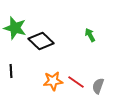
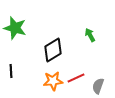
black diamond: moved 12 px right, 9 px down; rotated 75 degrees counterclockwise
red line: moved 4 px up; rotated 60 degrees counterclockwise
